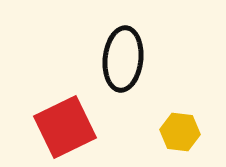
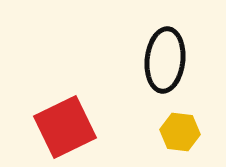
black ellipse: moved 42 px right, 1 px down
